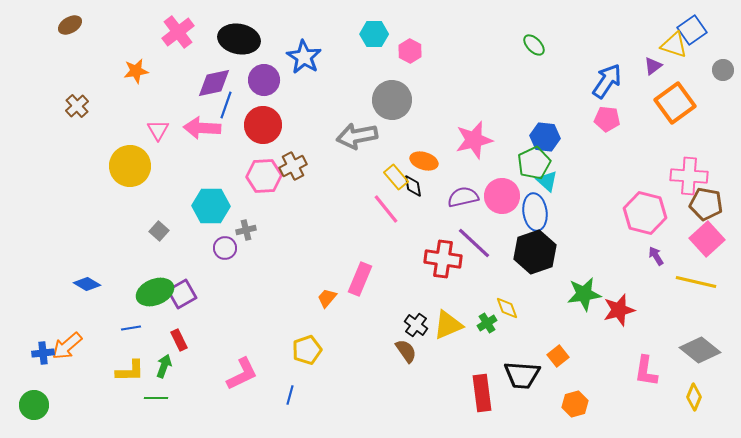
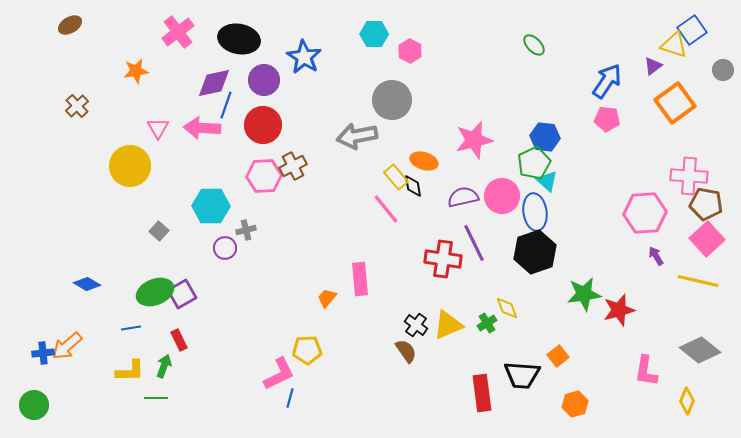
pink triangle at (158, 130): moved 2 px up
pink hexagon at (645, 213): rotated 18 degrees counterclockwise
purple line at (474, 243): rotated 21 degrees clockwise
pink rectangle at (360, 279): rotated 28 degrees counterclockwise
yellow line at (696, 282): moved 2 px right, 1 px up
yellow pentagon at (307, 350): rotated 16 degrees clockwise
pink L-shape at (242, 374): moved 37 px right
blue line at (290, 395): moved 3 px down
yellow diamond at (694, 397): moved 7 px left, 4 px down
